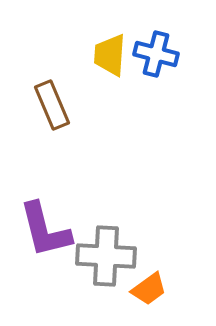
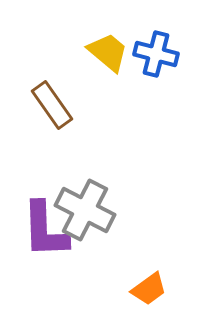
yellow trapezoid: moved 2 px left, 3 px up; rotated 126 degrees clockwise
brown rectangle: rotated 12 degrees counterclockwise
purple L-shape: rotated 12 degrees clockwise
gray cross: moved 21 px left, 46 px up; rotated 24 degrees clockwise
